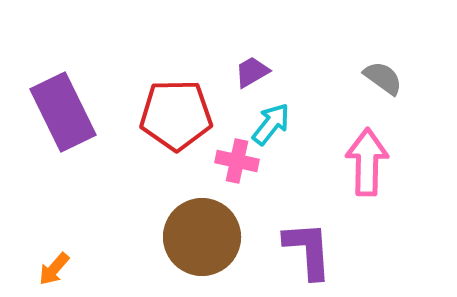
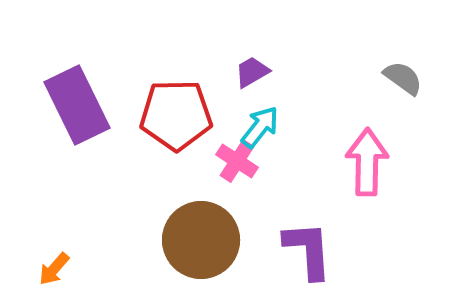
gray semicircle: moved 20 px right
purple rectangle: moved 14 px right, 7 px up
cyan arrow: moved 11 px left, 3 px down
pink cross: rotated 21 degrees clockwise
brown circle: moved 1 px left, 3 px down
